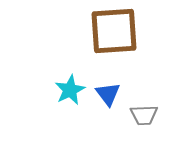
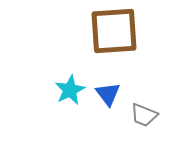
gray trapezoid: rotated 24 degrees clockwise
